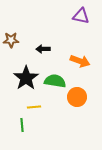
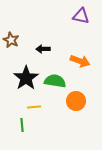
brown star: rotated 28 degrees clockwise
orange circle: moved 1 px left, 4 px down
